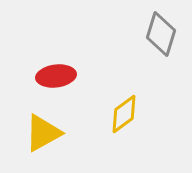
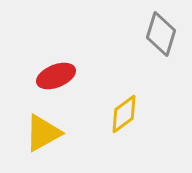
red ellipse: rotated 15 degrees counterclockwise
